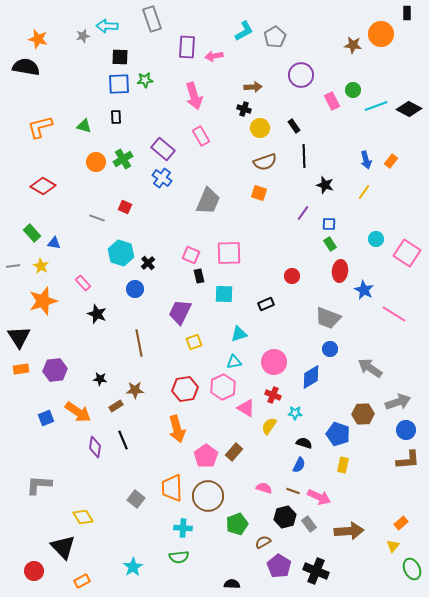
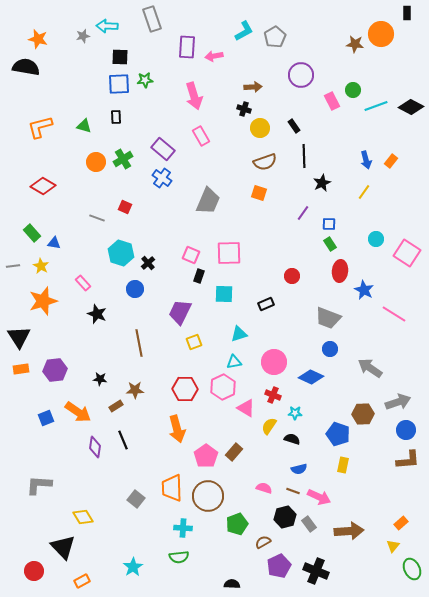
brown star at (353, 45): moved 2 px right, 1 px up
black diamond at (409, 109): moved 2 px right, 2 px up
black star at (325, 185): moved 3 px left, 2 px up; rotated 30 degrees clockwise
black rectangle at (199, 276): rotated 32 degrees clockwise
blue diamond at (311, 377): rotated 55 degrees clockwise
red hexagon at (185, 389): rotated 10 degrees clockwise
black semicircle at (304, 443): moved 12 px left, 4 px up
blue semicircle at (299, 465): moved 4 px down; rotated 49 degrees clockwise
purple pentagon at (279, 566): rotated 15 degrees clockwise
